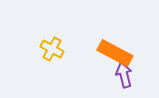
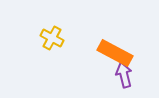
yellow cross: moved 11 px up
